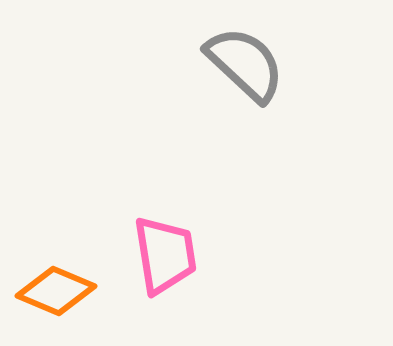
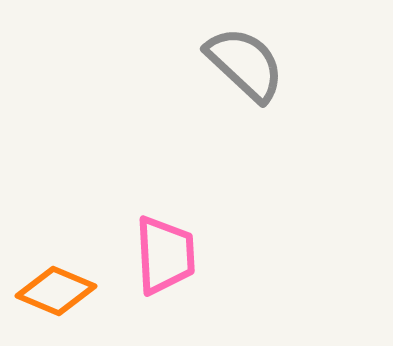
pink trapezoid: rotated 6 degrees clockwise
